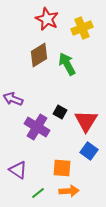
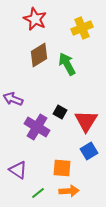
red star: moved 12 px left
blue square: rotated 24 degrees clockwise
